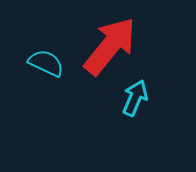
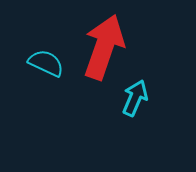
red arrow: moved 6 px left, 1 px down; rotated 20 degrees counterclockwise
